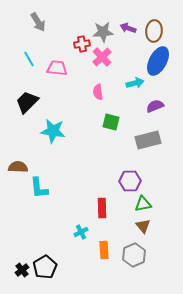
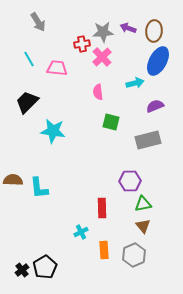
brown semicircle: moved 5 px left, 13 px down
